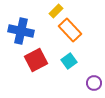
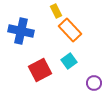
yellow rectangle: rotated 72 degrees counterclockwise
red square: moved 4 px right, 10 px down
